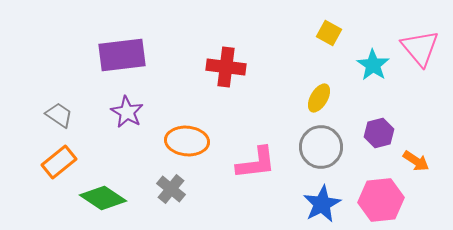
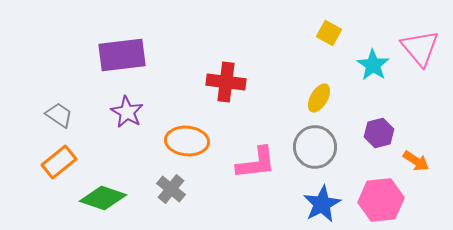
red cross: moved 15 px down
gray circle: moved 6 px left
green diamond: rotated 15 degrees counterclockwise
